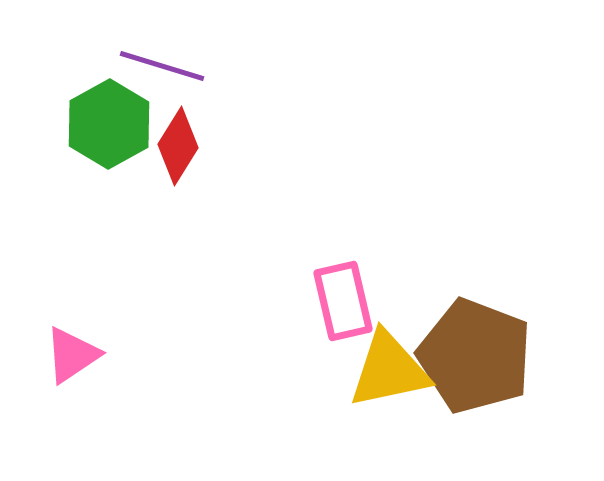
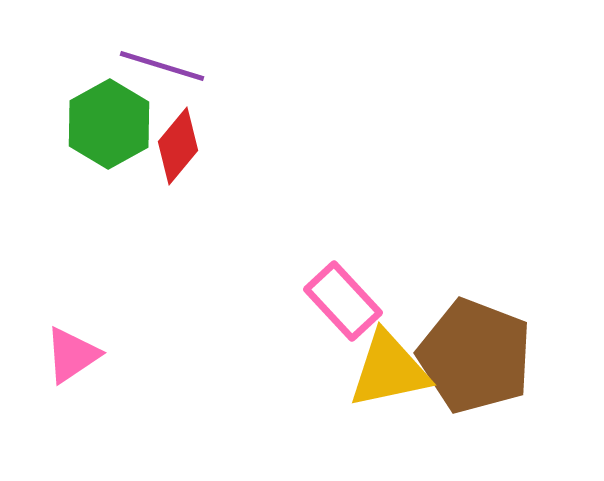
red diamond: rotated 8 degrees clockwise
pink rectangle: rotated 30 degrees counterclockwise
